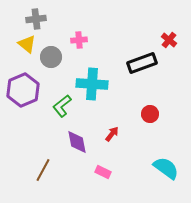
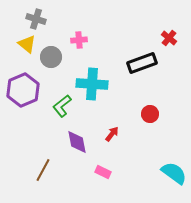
gray cross: rotated 24 degrees clockwise
red cross: moved 2 px up
cyan semicircle: moved 8 px right, 5 px down
